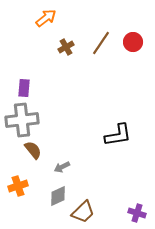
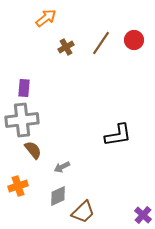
red circle: moved 1 px right, 2 px up
purple cross: moved 6 px right, 2 px down; rotated 24 degrees clockwise
